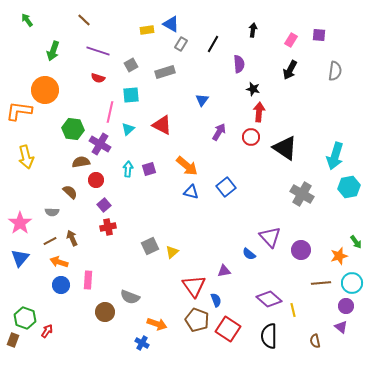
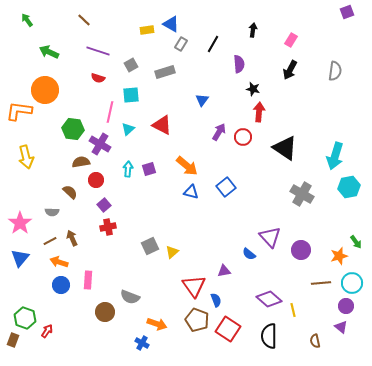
purple square at (319, 35): moved 28 px right, 23 px up; rotated 24 degrees counterclockwise
green arrow at (53, 51): moved 4 px left, 1 px down; rotated 96 degrees clockwise
red circle at (251, 137): moved 8 px left
